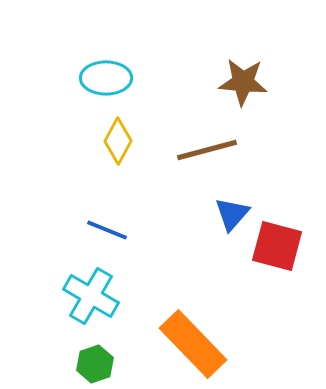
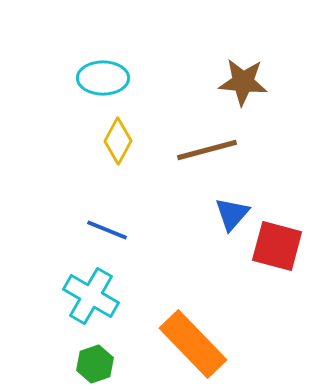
cyan ellipse: moved 3 px left
